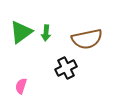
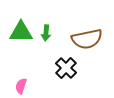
green triangle: rotated 35 degrees clockwise
black cross: rotated 20 degrees counterclockwise
